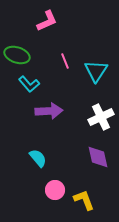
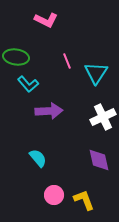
pink L-shape: moved 1 px left, 1 px up; rotated 50 degrees clockwise
green ellipse: moved 1 px left, 2 px down; rotated 10 degrees counterclockwise
pink line: moved 2 px right
cyan triangle: moved 2 px down
cyan L-shape: moved 1 px left
white cross: moved 2 px right
purple diamond: moved 1 px right, 3 px down
pink circle: moved 1 px left, 5 px down
